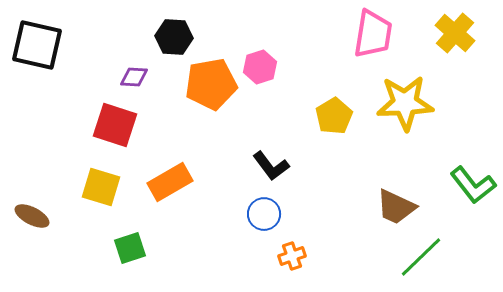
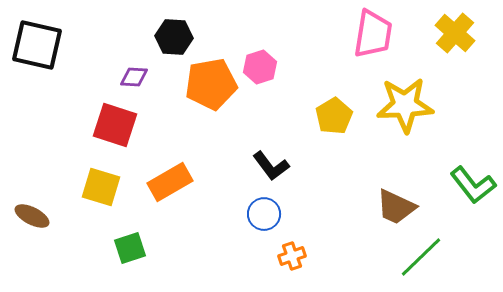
yellow star: moved 2 px down
